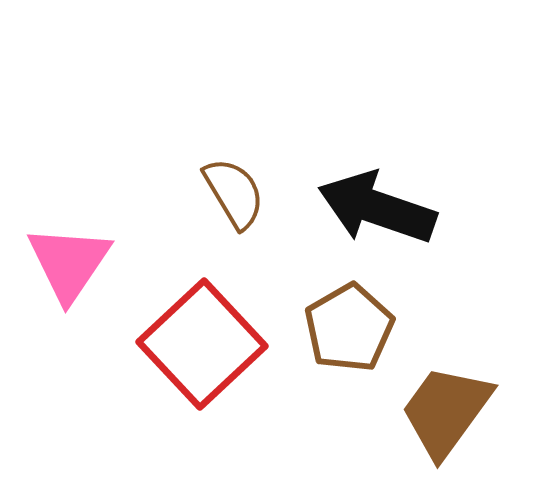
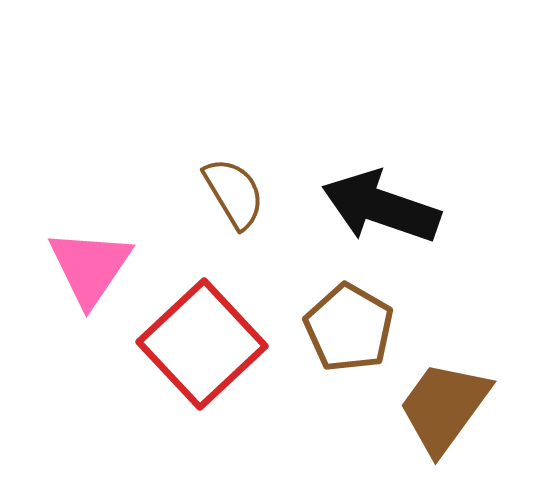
black arrow: moved 4 px right, 1 px up
pink triangle: moved 21 px right, 4 px down
brown pentagon: rotated 12 degrees counterclockwise
brown trapezoid: moved 2 px left, 4 px up
